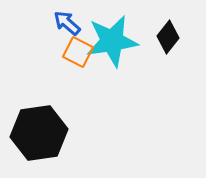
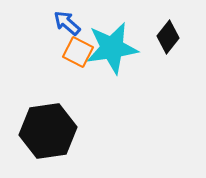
cyan star: moved 7 px down
black hexagon: moved 9 px right, 2 px up
